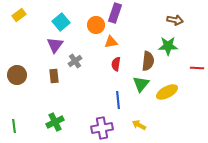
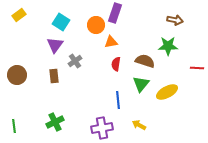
cyan square: rotated 18 degrees counterclockwise
brown semicircle: moved 3 px left; rotated 78 degrees counterclockwise
